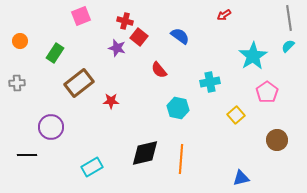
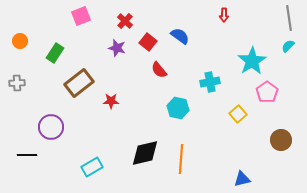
red arrow: rotated 56 degrees counterclockwise
red cross: rotated 28 degrees clockwise
red square: moved 9 px right, 5 px down
cyan star: moved 1 px left, 5 px down
yellow square: moved 2 px right, 1 px up
brown circle: moved 4 px right
blue triangle: moved 1 px right, 1 px down
